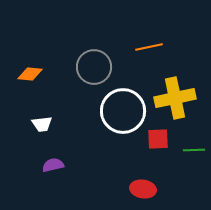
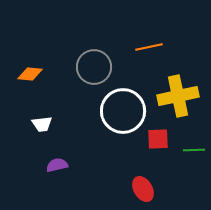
yellow cross: moved 3 px right, 2 px up
purple semicircle: moved 4 px right
red ellipse: rotated 50 degrees clockwise
